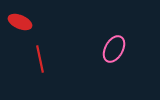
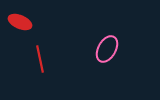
pink ellipse: moved 7 px left
